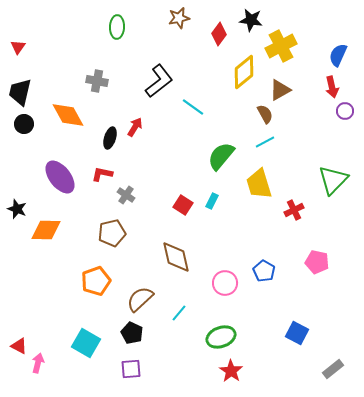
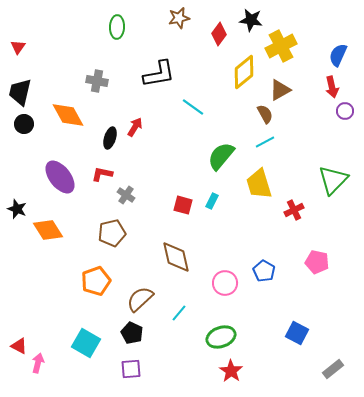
black L-shape at (159, 81): moved 7 px up; rotated 28 degrees clockwise
red square at (183, 205): rotated 18 degrees counterclockwise
orange diamond at (46, 230): moved 2 px right; rotated 56 degrees clockwise
